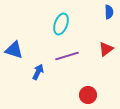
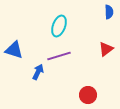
cyan ellipse: moved 2 px left, 2 px down
purple line: moved 8 px left
